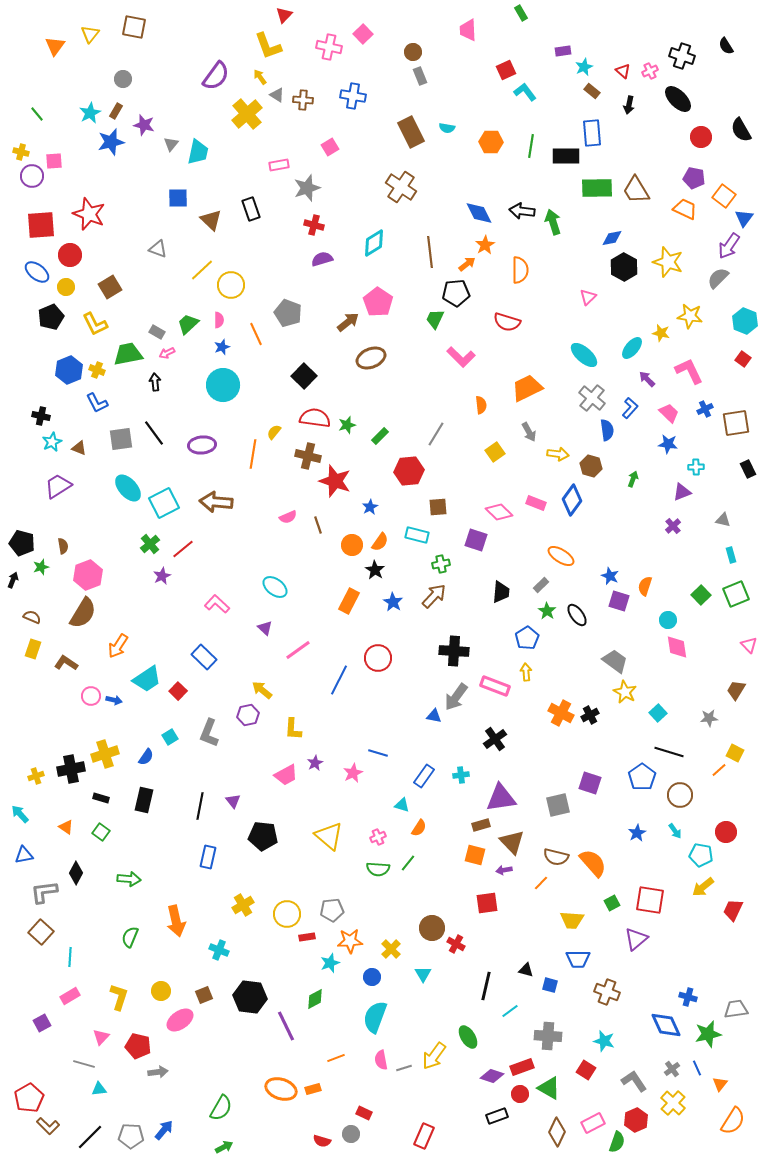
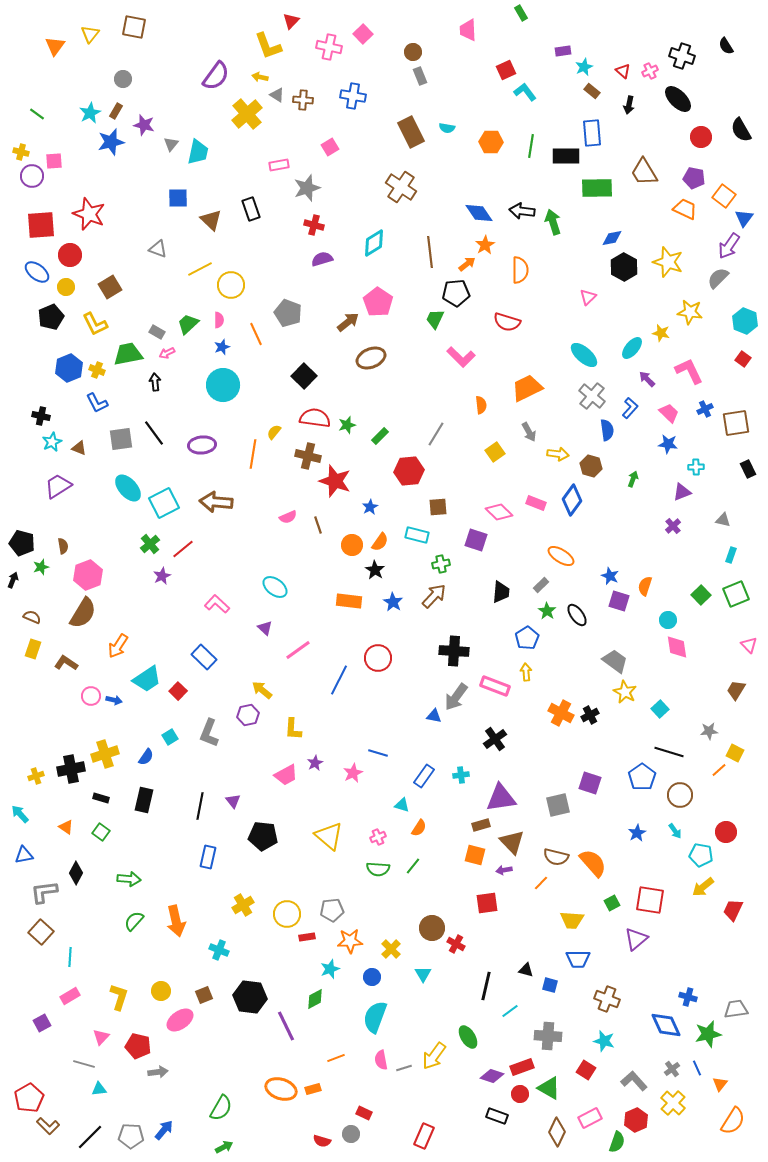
red triangle at (284, 15): moved 7 px right, 6 px down
yellow arrow at (260, 77): rotated 42 degrees counterclockwise
green line at (37, 114): rotated 14 degrees counterclockwise
brown trapezoid at (636, 190): moved 8 px right, 18 px up
blue diamond at (479, 213): rotated 8 degrees counterclockwise
yellow line at (202, 270): moved 2 px left, 1 px up; rotated 15 degrees clockwise
yellow star at (690, 316): moved 4 px up
blue hexagon at (69, 370): moved 2 px up
gray cross at (592, 398): moved 2 px up
cyan rectangle at (731, 555): rotated 35 degrees clockwise
orange rectangle at (349, 601): rotated 70 degrees clockwise
cyan square at (658, 713): moved 2 px right, 4 px up
gray star at (709, 718): moved 13 px down
green line at (408, 863): moved 5 px right, 3 px down
green semicircle at (130, 937): moved 4 px right, 16 px up; rotated 20 degrees clockwise
cyan star at (330, 963): moved 6 px down
brown cross at (607, 992): moved 7 px down
gray L-shape at (634, 1081): rotated 8 degrees counterclockwise
black rectangle at (497, 1116): rotated 40 degrees clockwise
pink rectangle at (593, 1123): moved 3 px left, 5 px up
